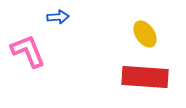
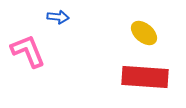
blue arrow: rotated 10 degrees clockwise
yellow ellipse: moved 1 px left, 1 px up; rotated 16 degrees counterclockwise
